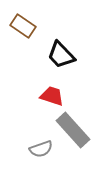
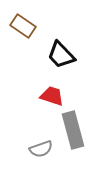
gray rectangle: rotated 27 degrees clockwise
